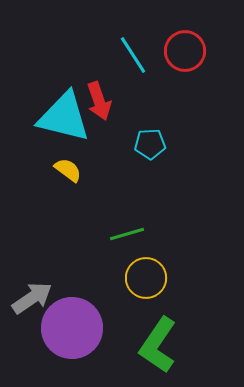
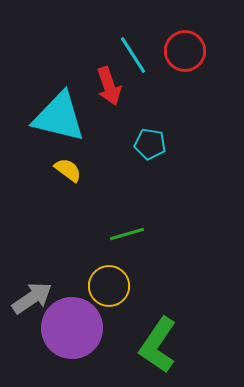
red arrow: moved 10 px right, 15 px up
cyan triangle: moved 5 px left
cyan pentagon: rotated 12 degrees clockwise
yellow circle: moved 37 px left, 8 px down
